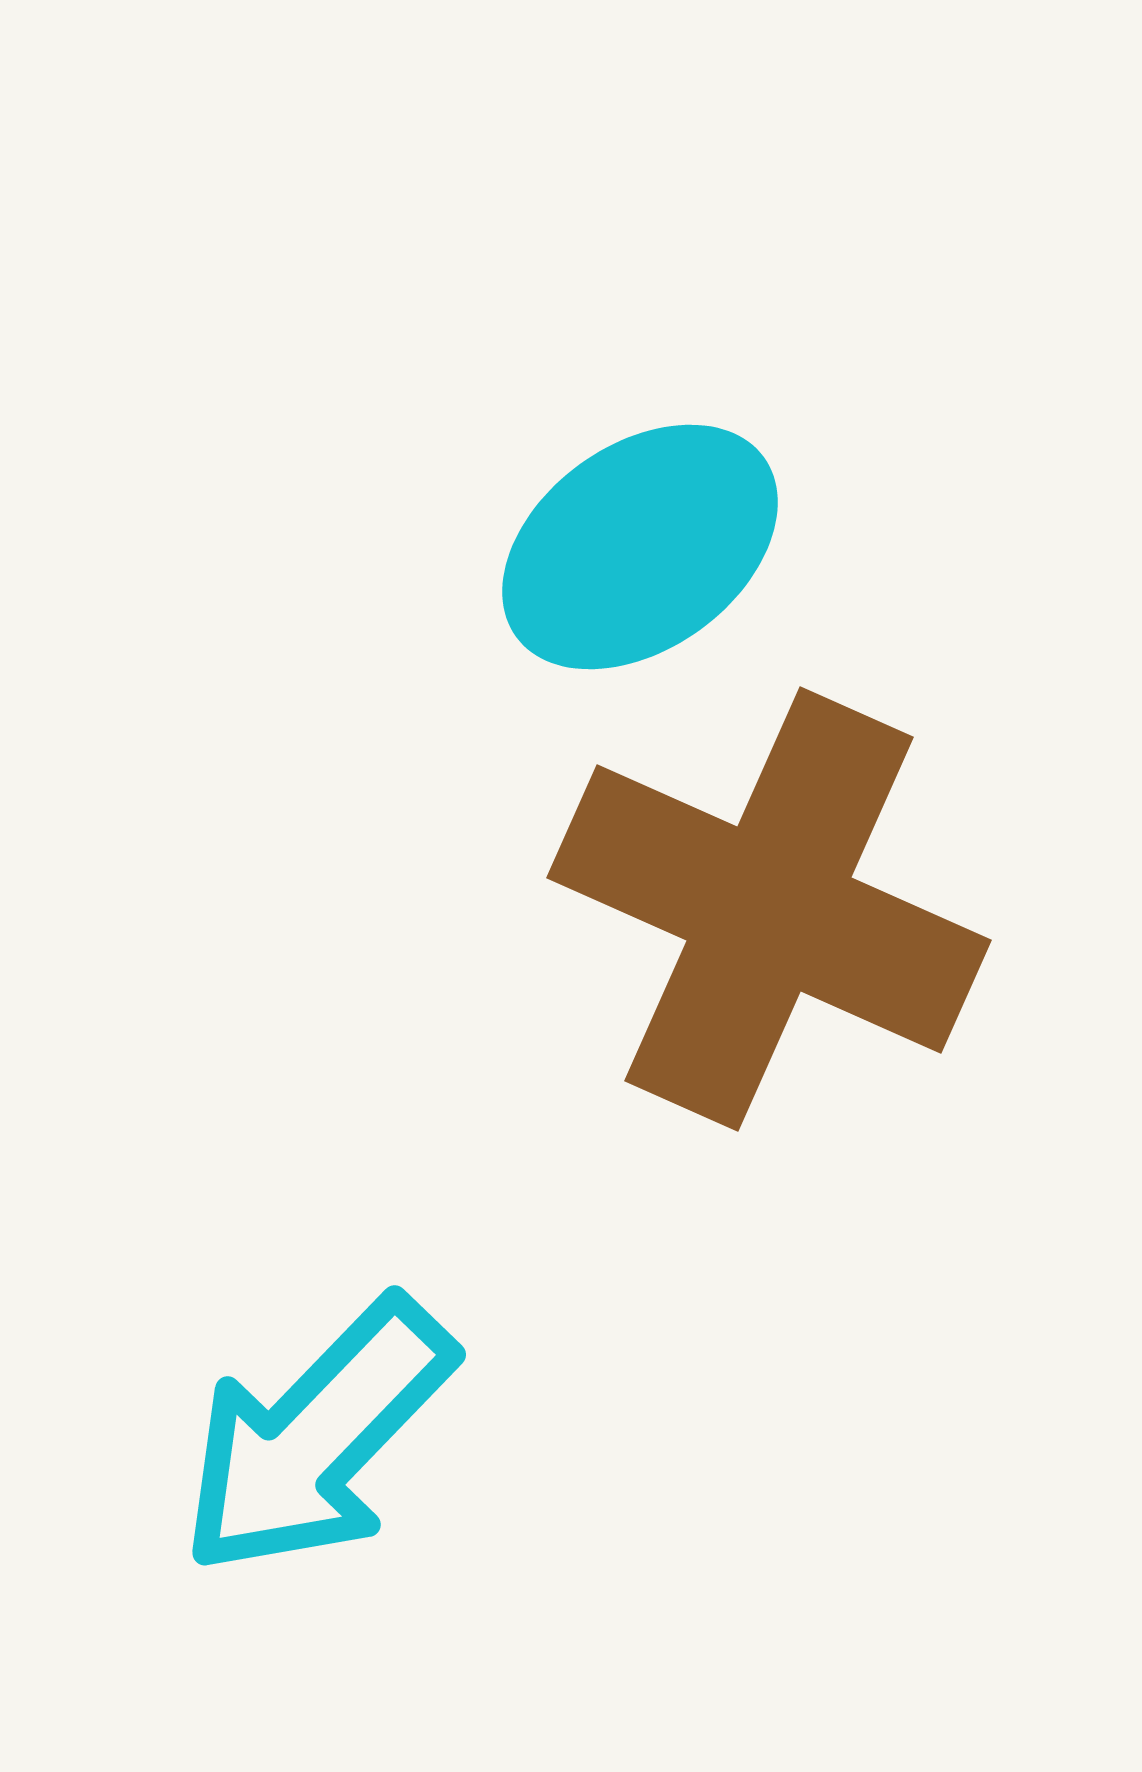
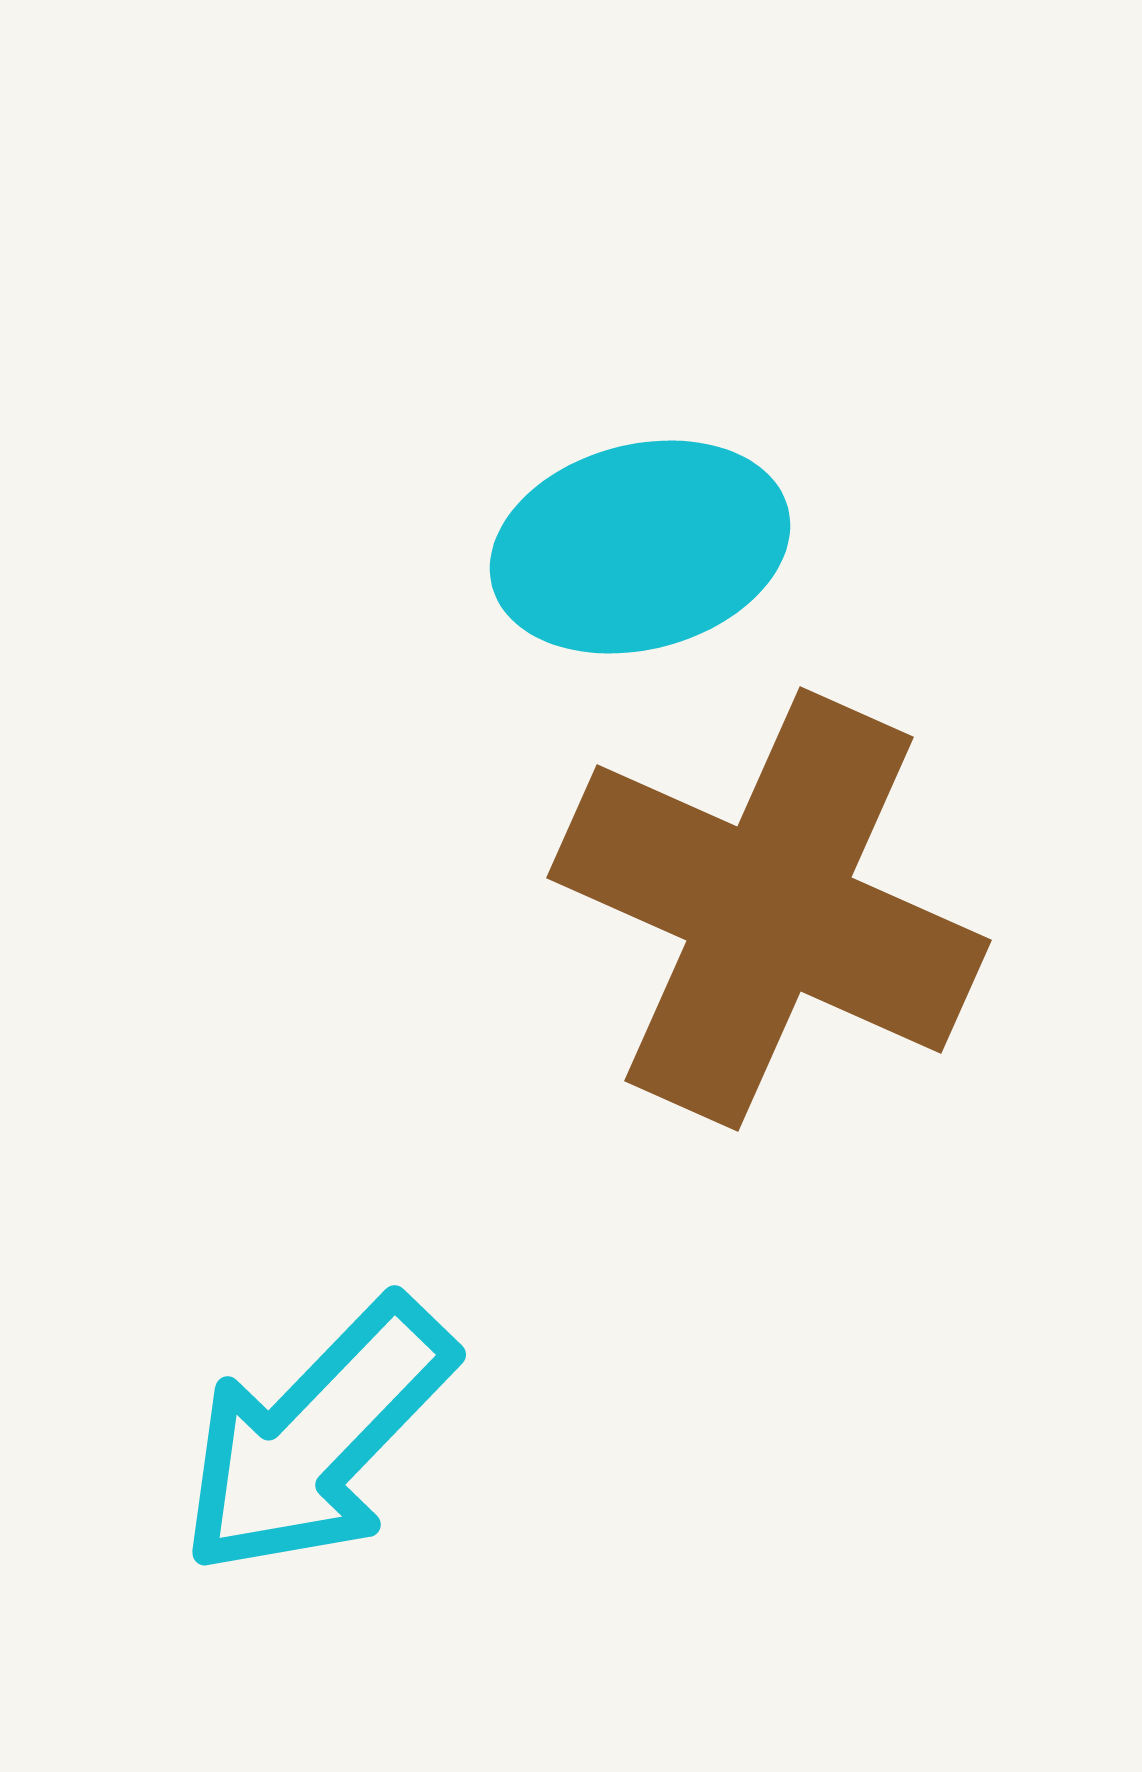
cyan ellipse: rotated 21 degrees clockwise
